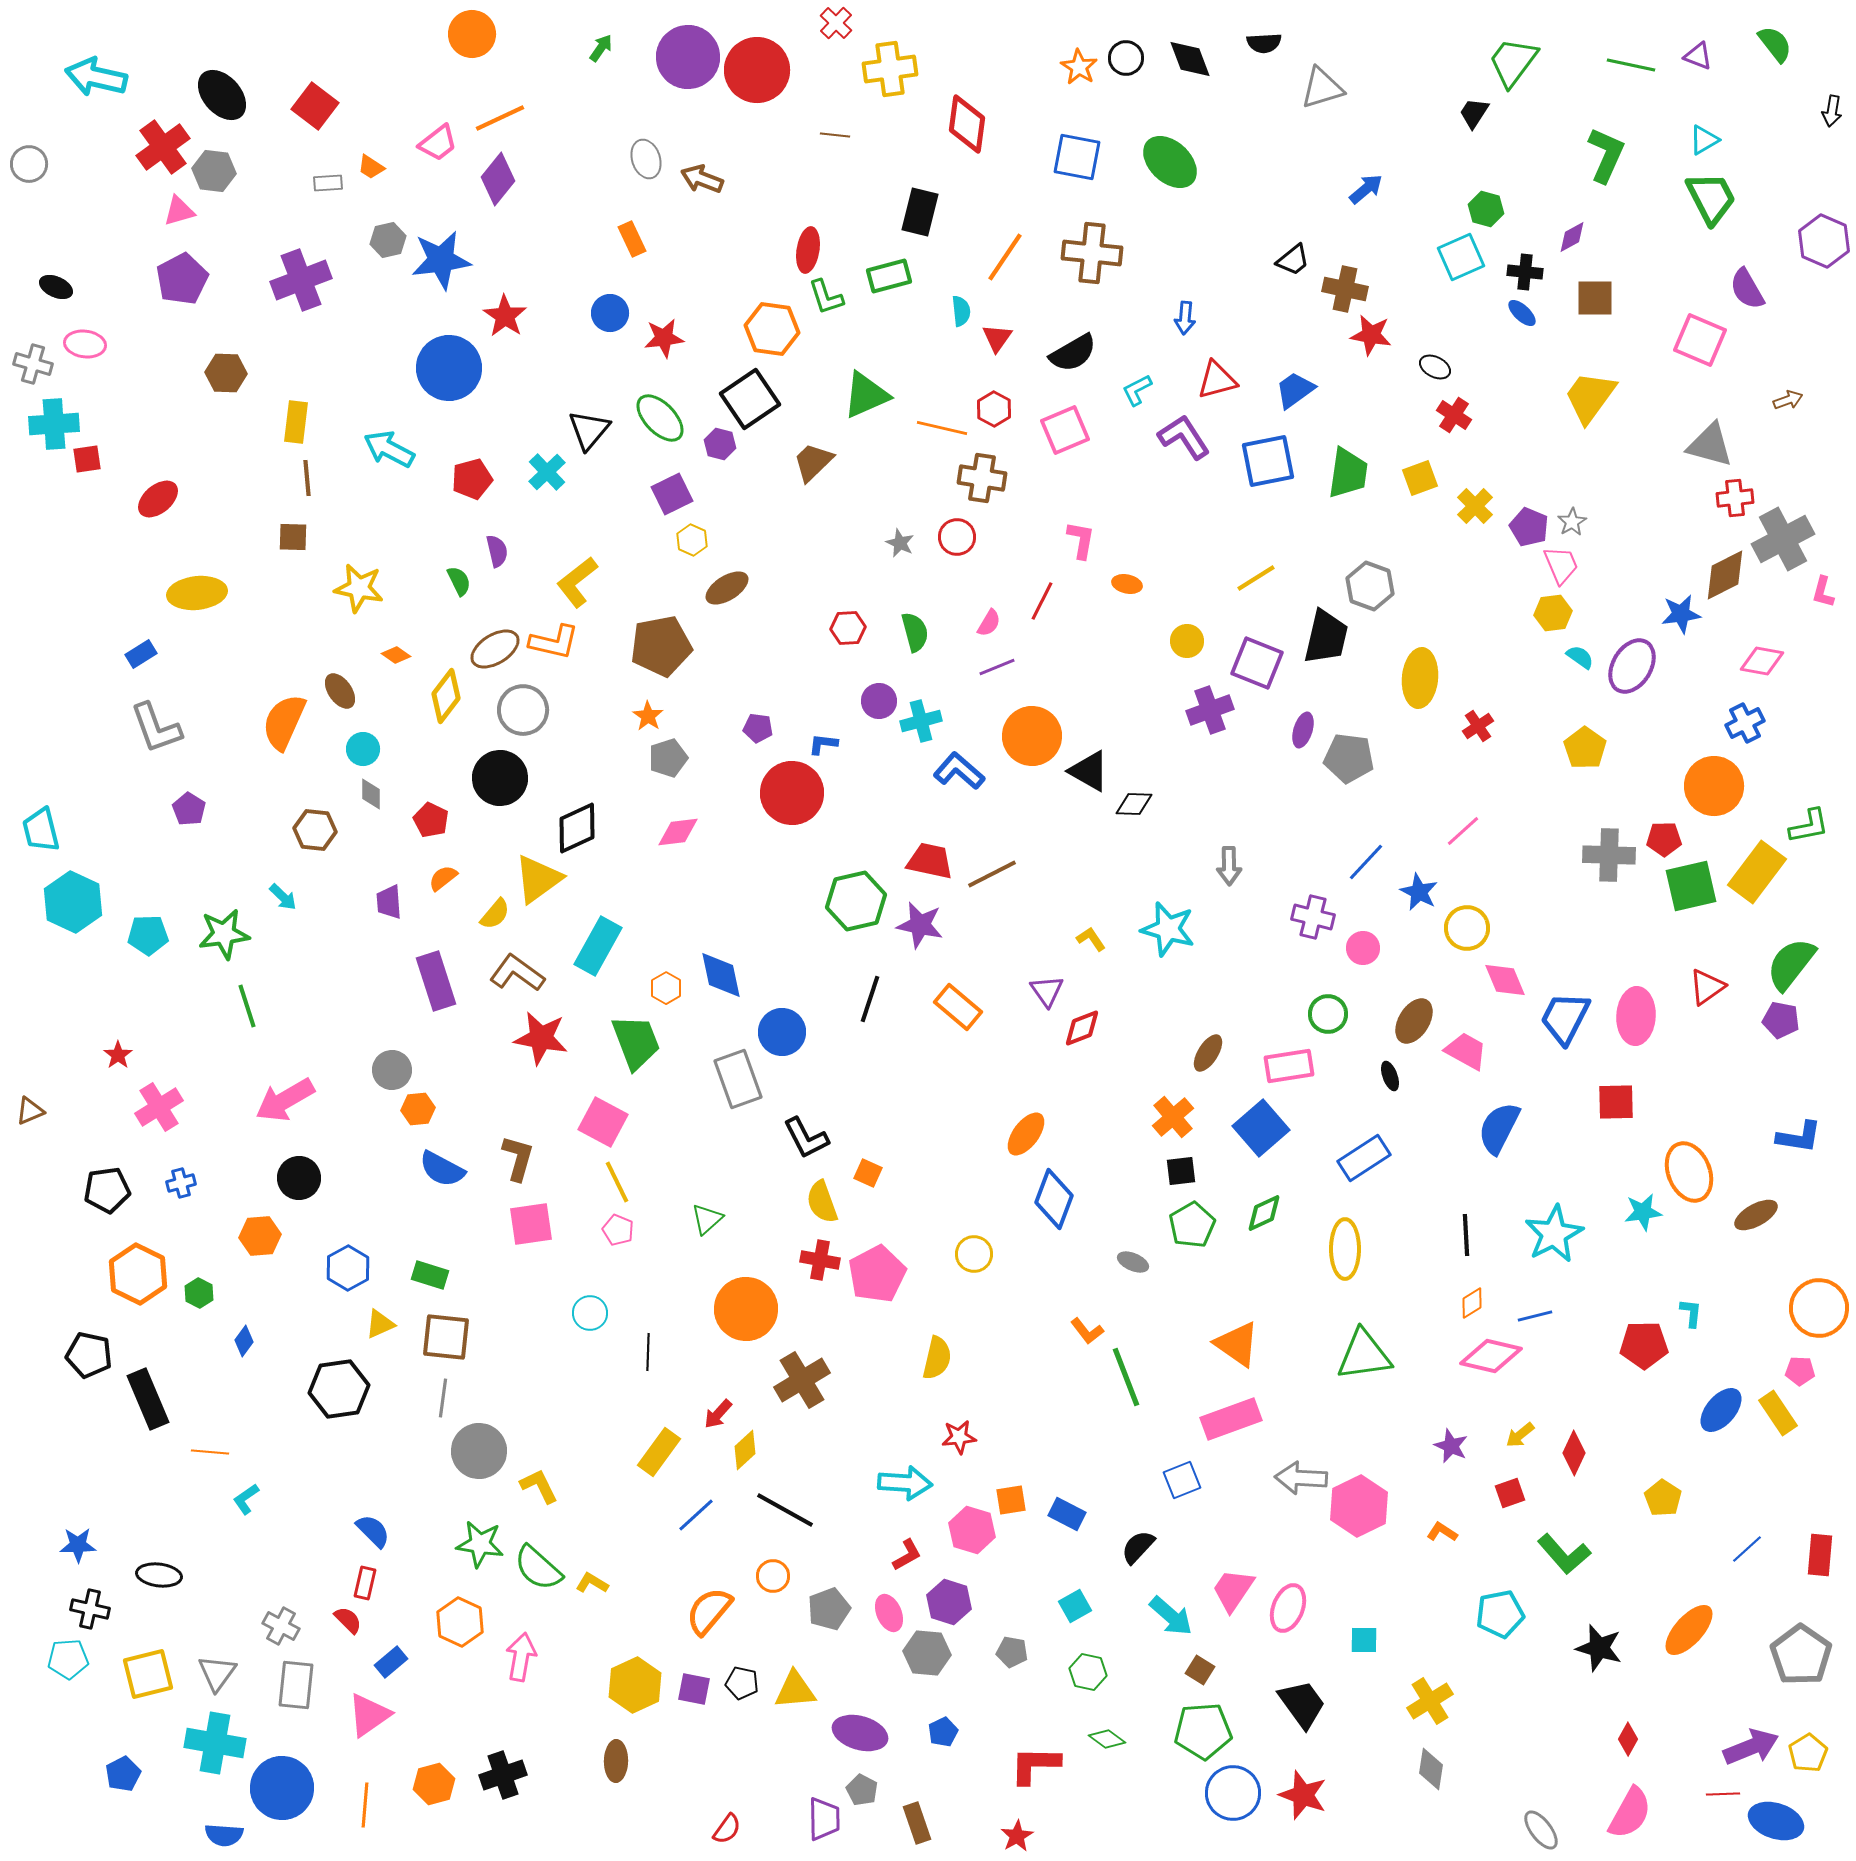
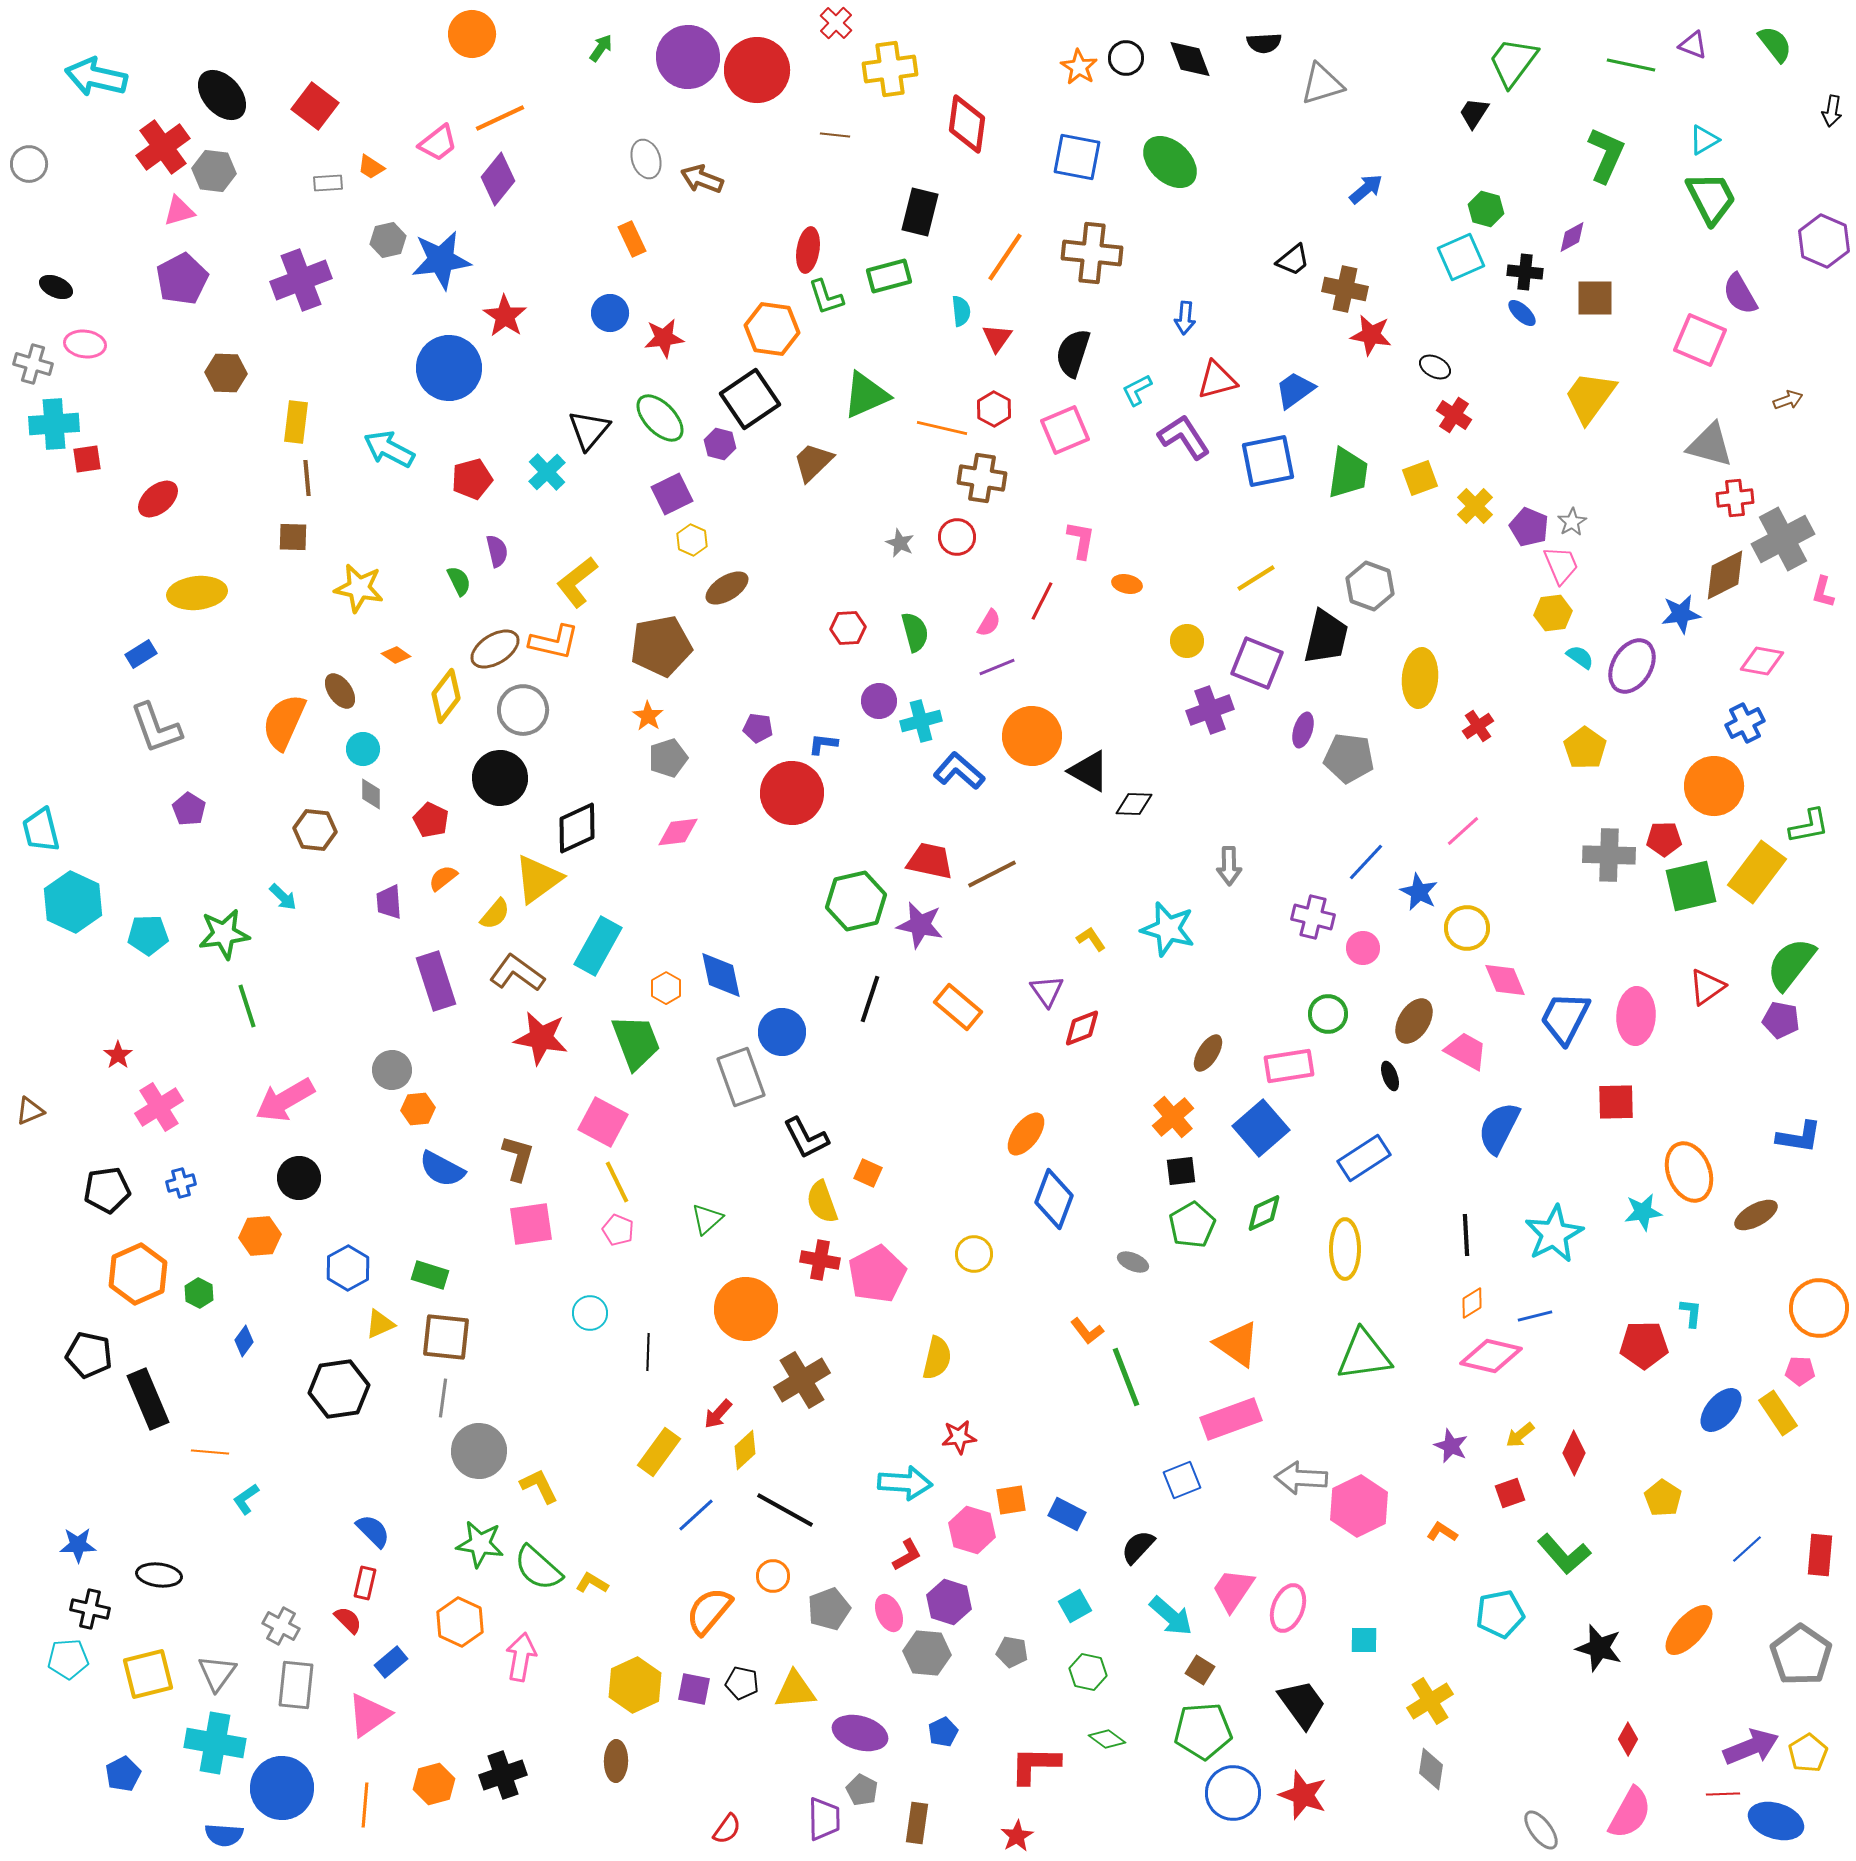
purple triangle at (1698, 56): moved 5 px left, 11 px up
gray triangle at (1322, 88): moved 4 px up
purple semicircle at (1747, 289): moved 7 px left, 5 px down
black semicircle at (1073, 353): rotated 138 degrees clockwise
gray rectangle at (738, 1079): moved 3 px right, 2 px up
orange hexagon at (138, 1274): rotated 10 degrees clockwise
brown rectangle at (917, 1823): rotated 27 degrees clockwise
